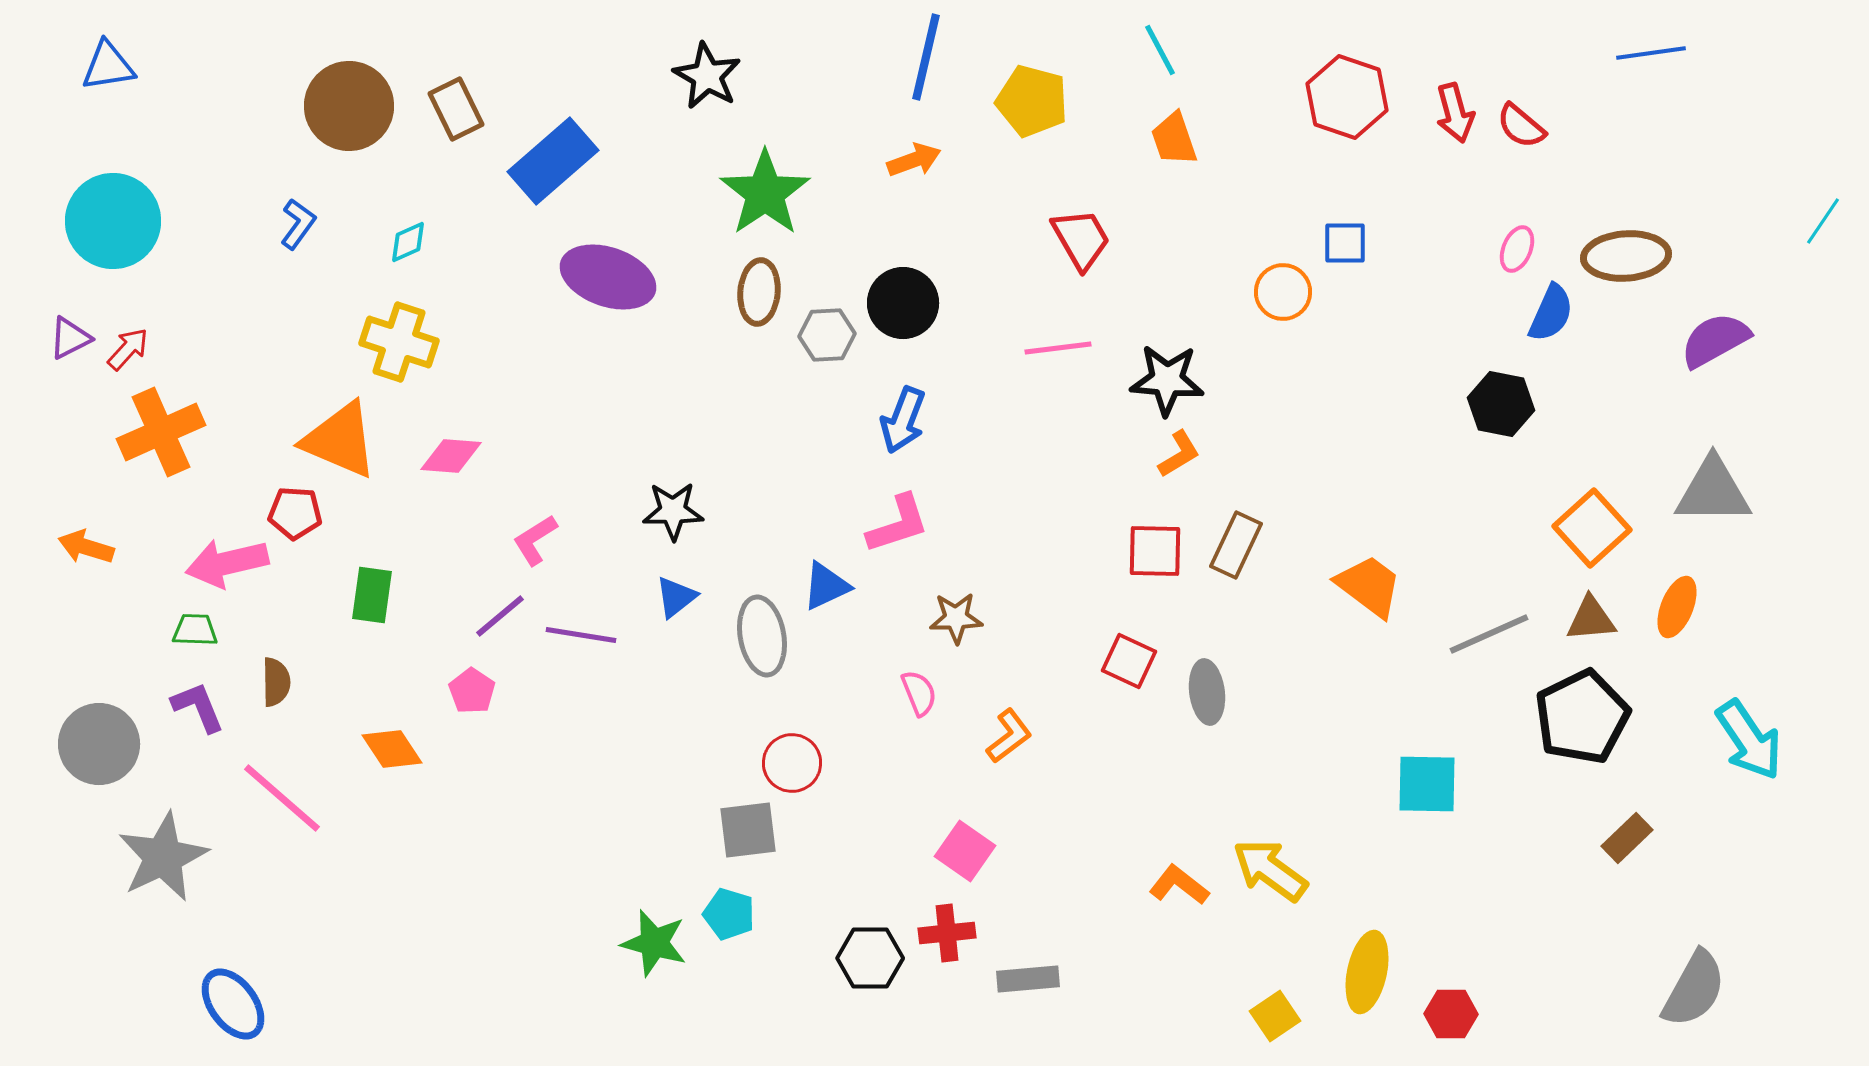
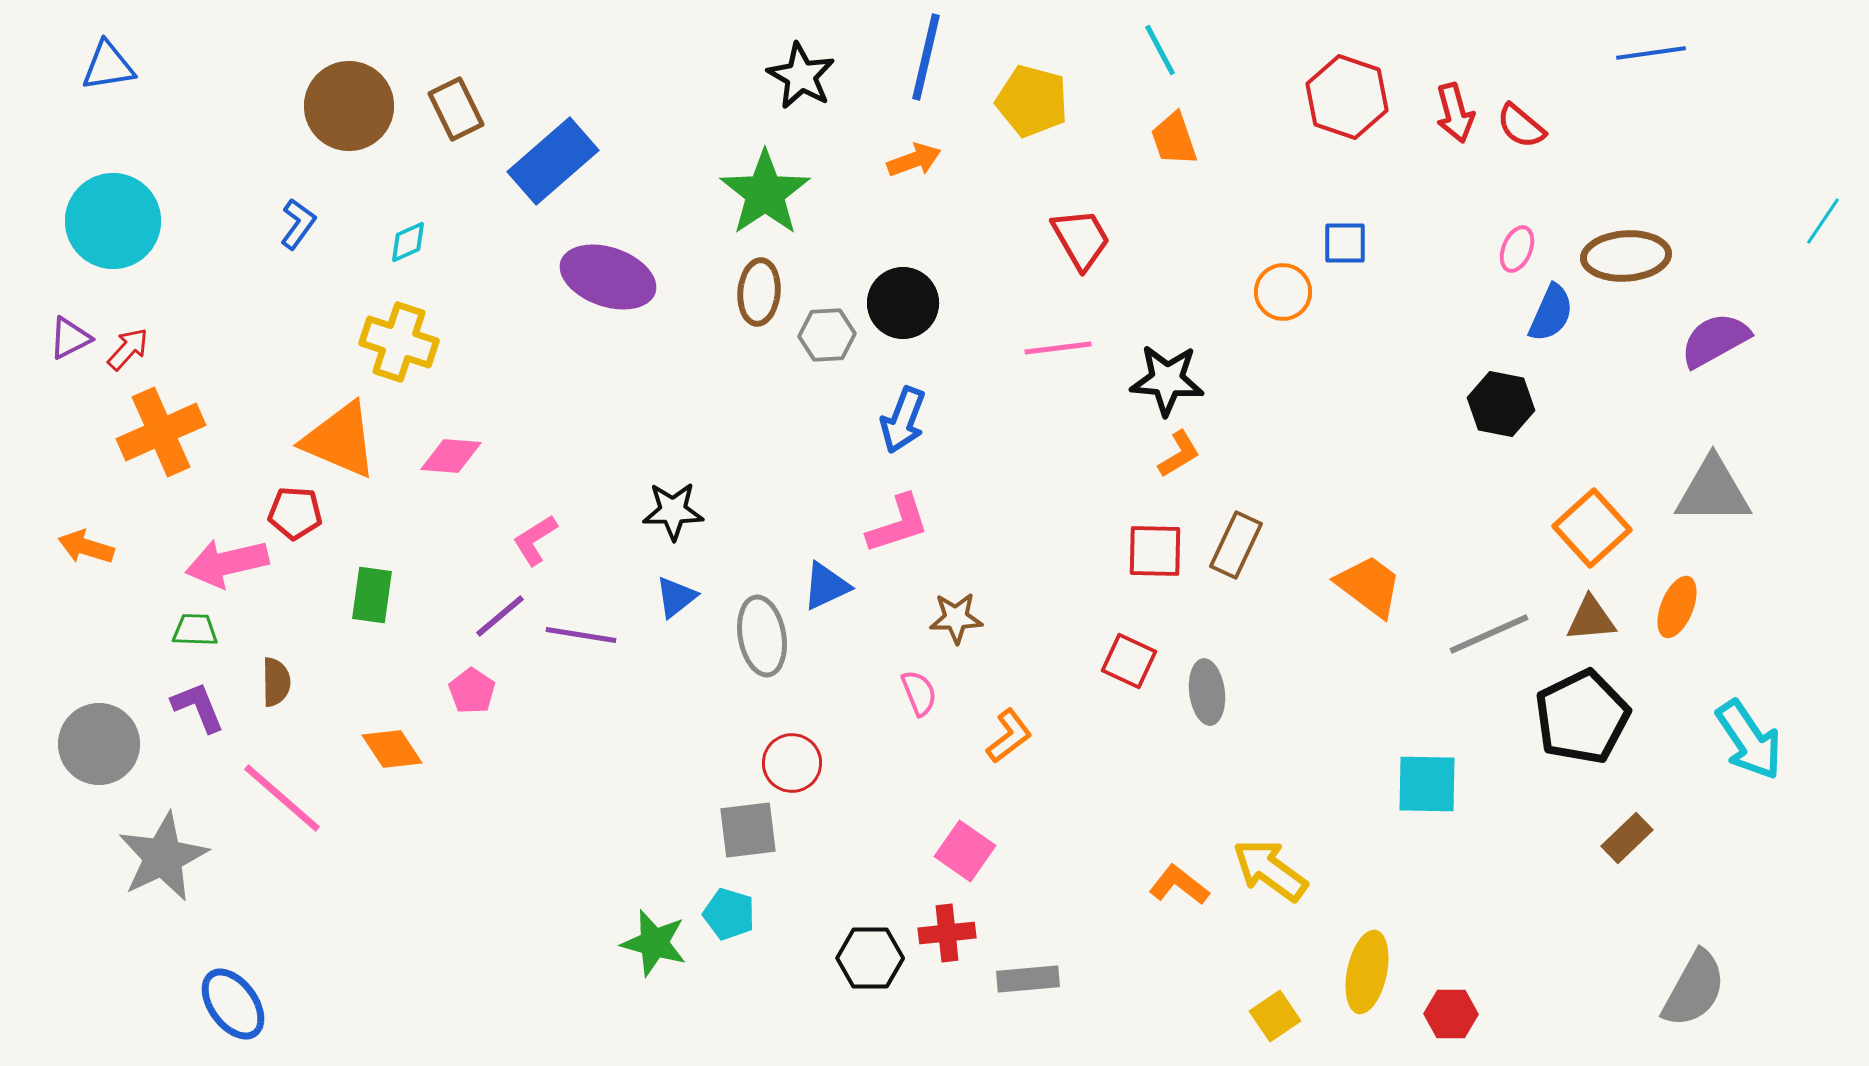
black star at (707, 76): moved 94 px right
